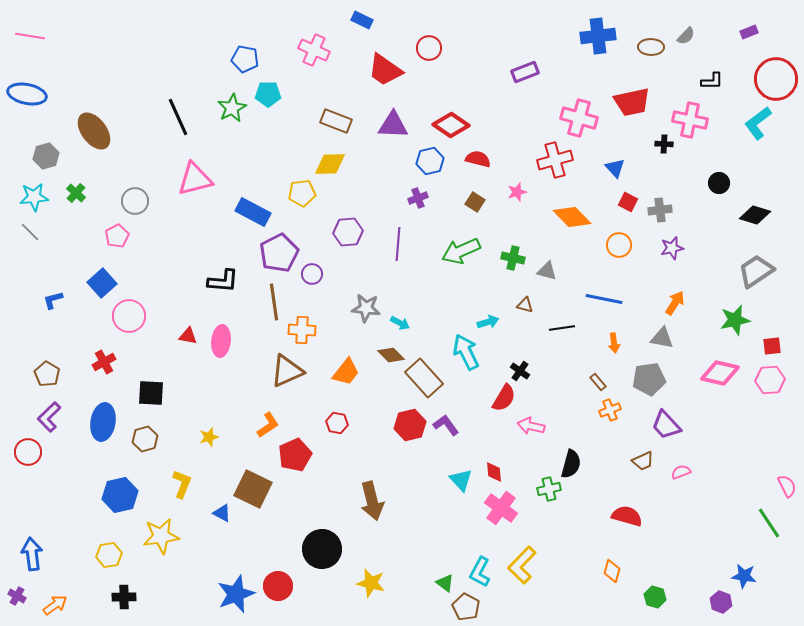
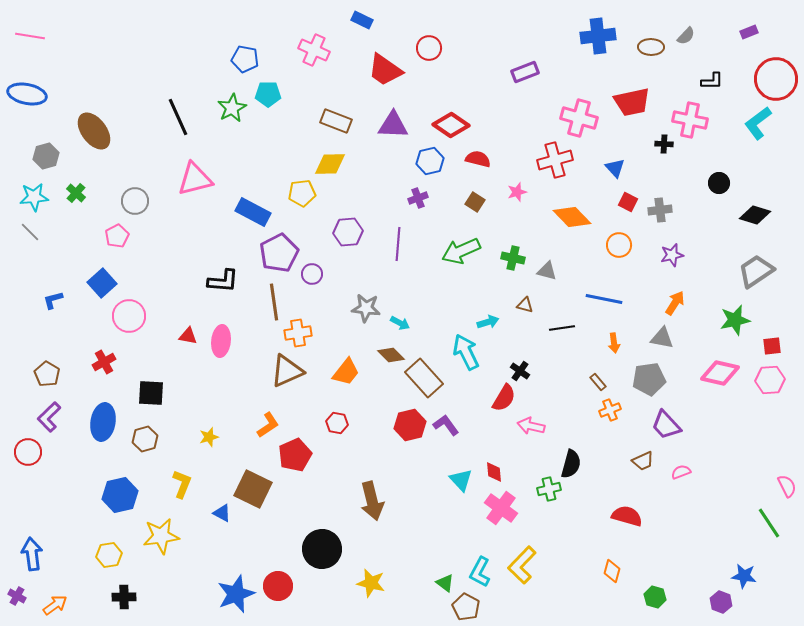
purple star at (672, 248): moved 7 px down
orange cross at (302, 330): moved 4 px left, 3 px down; rotated 12 degrees counterclockwise
